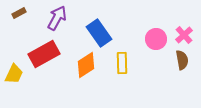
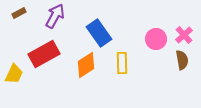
purple arrow: moved 2 px left, 2 px up
